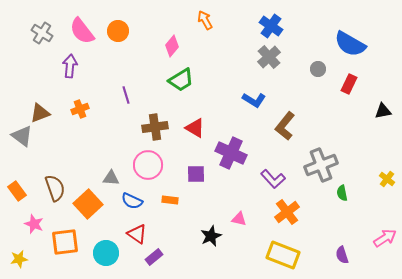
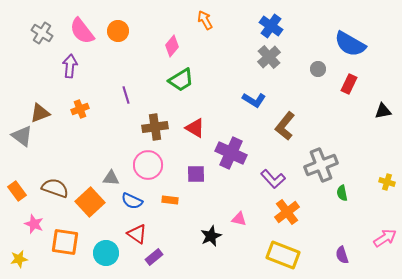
yellow cross at (387, 179): moved 3 px down; rotated 21 degrees counterclockwise
brown semicircle at (55, 188): rotated 52 degrees counterclockwise
orange square at (88, 204): moved 2 px right, 2 px up
orange square at (65, 242): rotated 16 degrees clockwise
